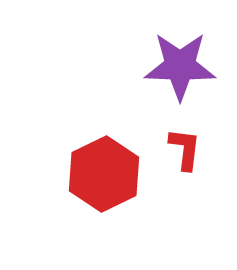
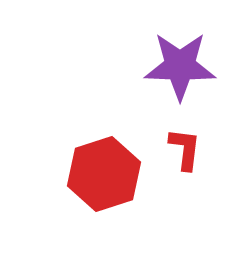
red hexagon: rotated 8 degrees clockwise
